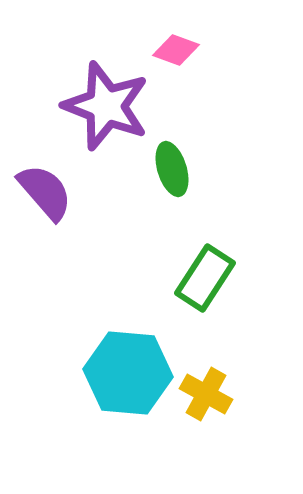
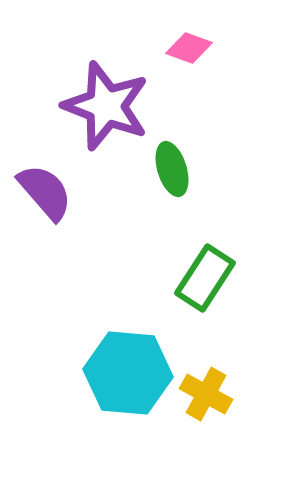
pink diamond: moved 13 px right, 2 px up
